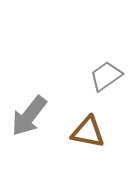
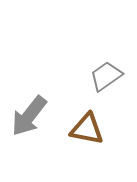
brown triangle: moved 1 px left, 3 px up
